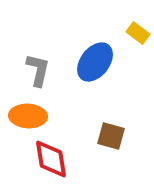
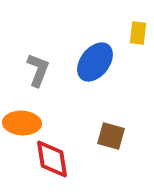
yellow rectangle: rotated 60 degrees clockwise
gray L-shape: rotated 8 degrees clockwise
orange ellipse: moved 6 px left, 7 px down
red diamond: moved 1 px right
